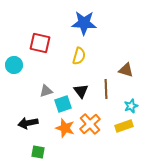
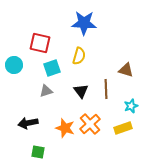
cyan square: moved 11 px left, 36 px up
yellow rectangle: moved 1 px left, 2 px down
